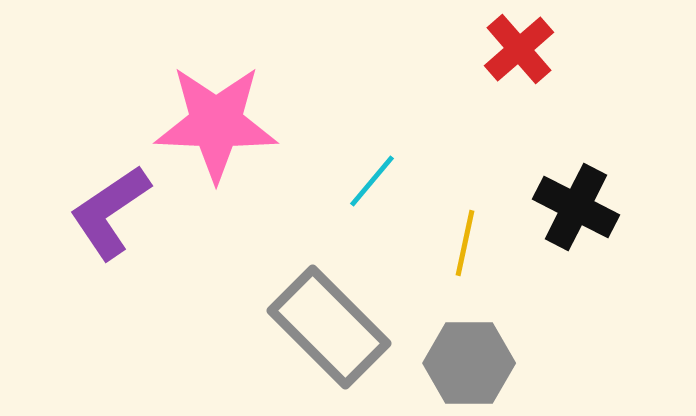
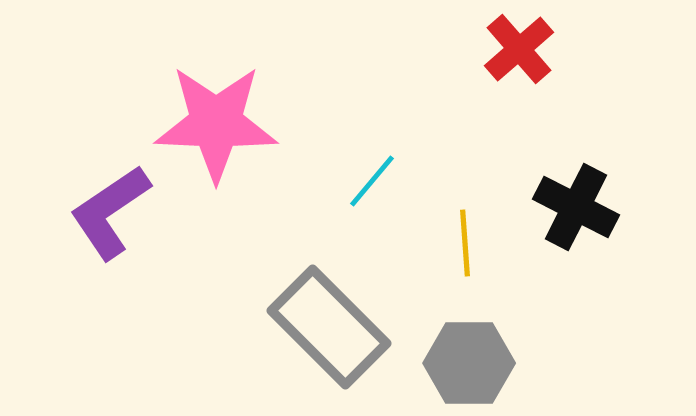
yellow line: rotated 16 degrees counterclockwise
